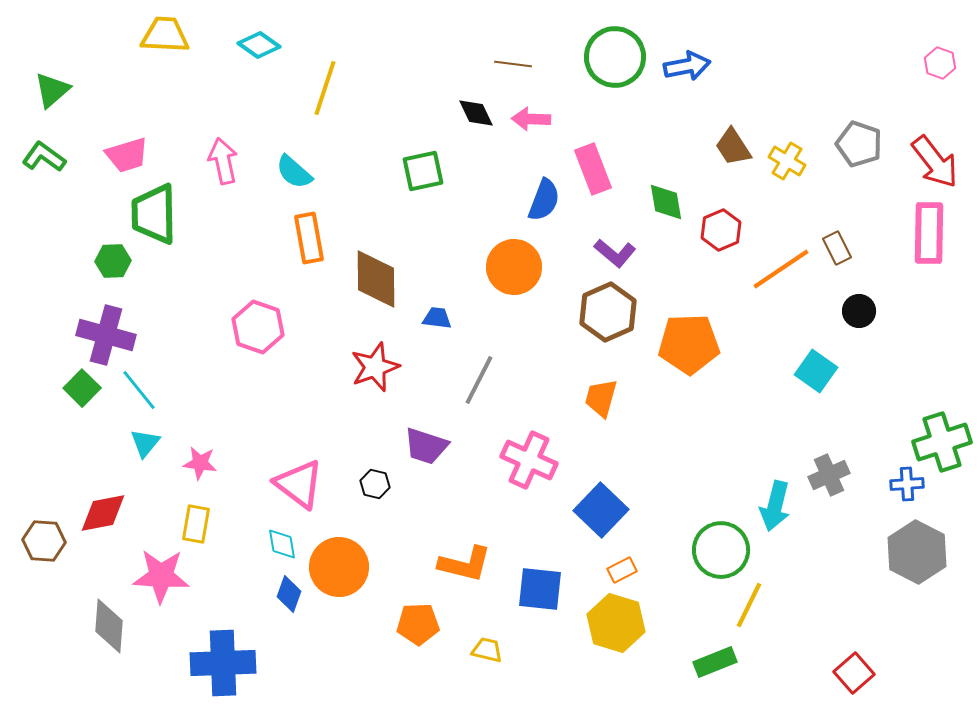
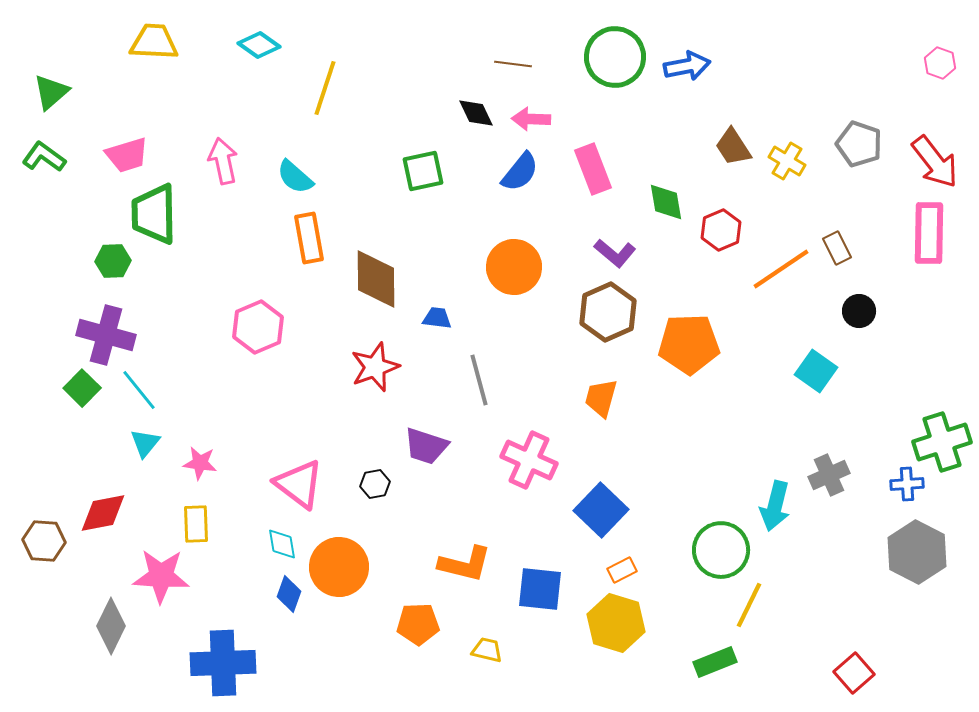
yellow trapezoid at (165, 35): moved 11 px left, 7 px down
green triangle at (52, 90): moved 1 px left, 2 px down
cyan semicircle at (294, 172): moved 1 px right, 5 px down
blue semicircle at (544, 200): moved 24 px left, 28 px up; rotated 18 degrees clockwise
pink hexagon at (258, 327): rotated 18 degrees clockwise
gray line at (479, 380): rotated 42 degrees counterclockwise
black hexagon at (375, 484): rotated 24 degrees counterclockwise
yellow rectangle at (196, 524): rotated 12 degrees counterclockwise
gray diamond at (109, 626): moved 2 px right; rotated 22 degrees clockwise
